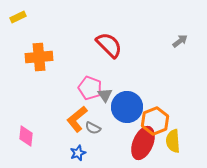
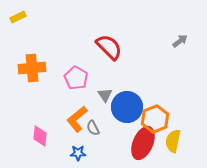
red semicircle: moved 2 px down
orange cross: moved 7 px left, 11 px down
pink pentagon: moved 14 px left, 10 px up; rotated 10 degrees clockwise
orange hexagon: moved 2 px up
gray semicircle: rotated 35 degrees clockwise
pink diamond: moved 14 px right
yellow semicircle: rotated 15 degrees clockwise
blue star: rotated 21 degrees clockwise
